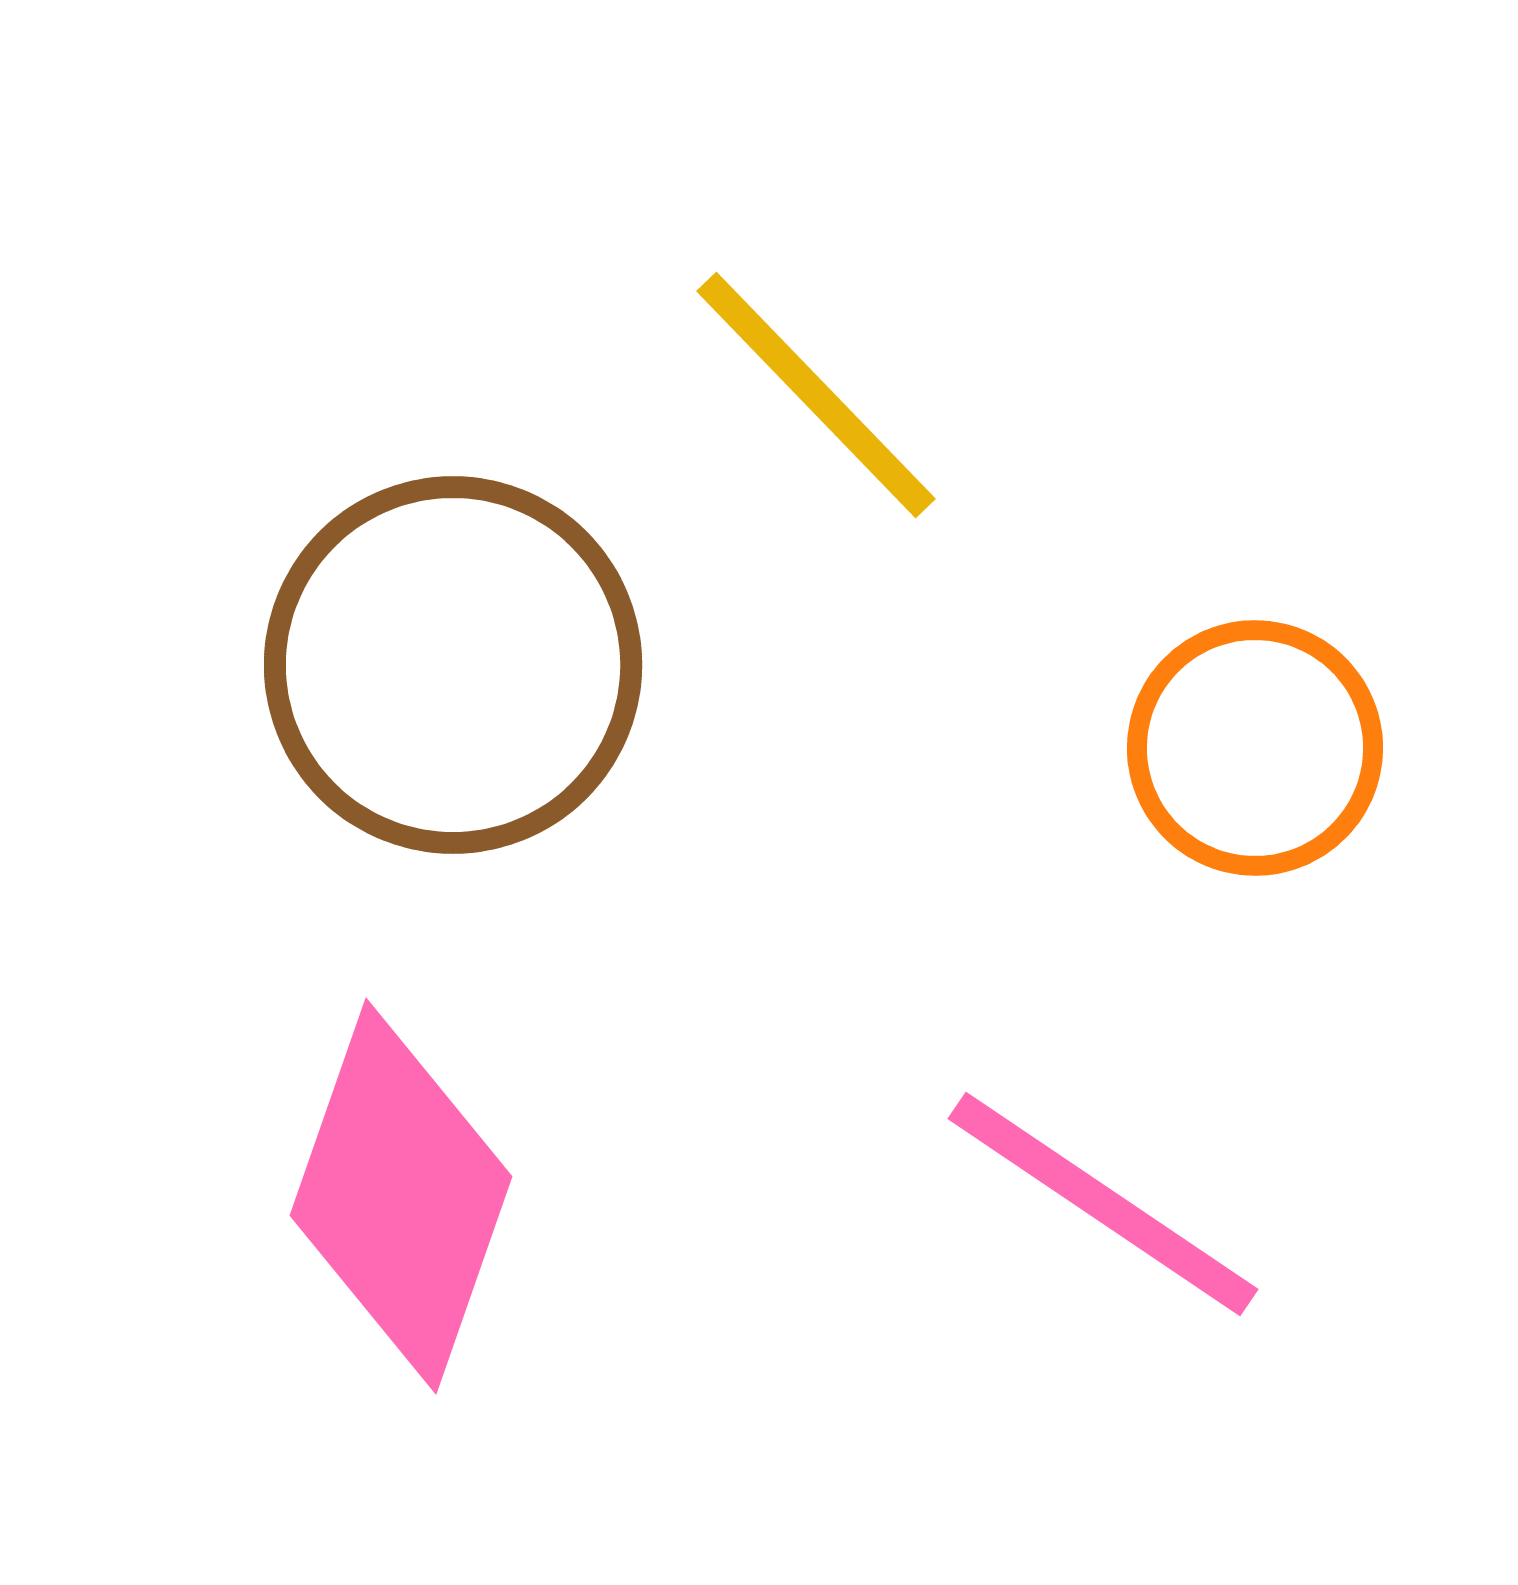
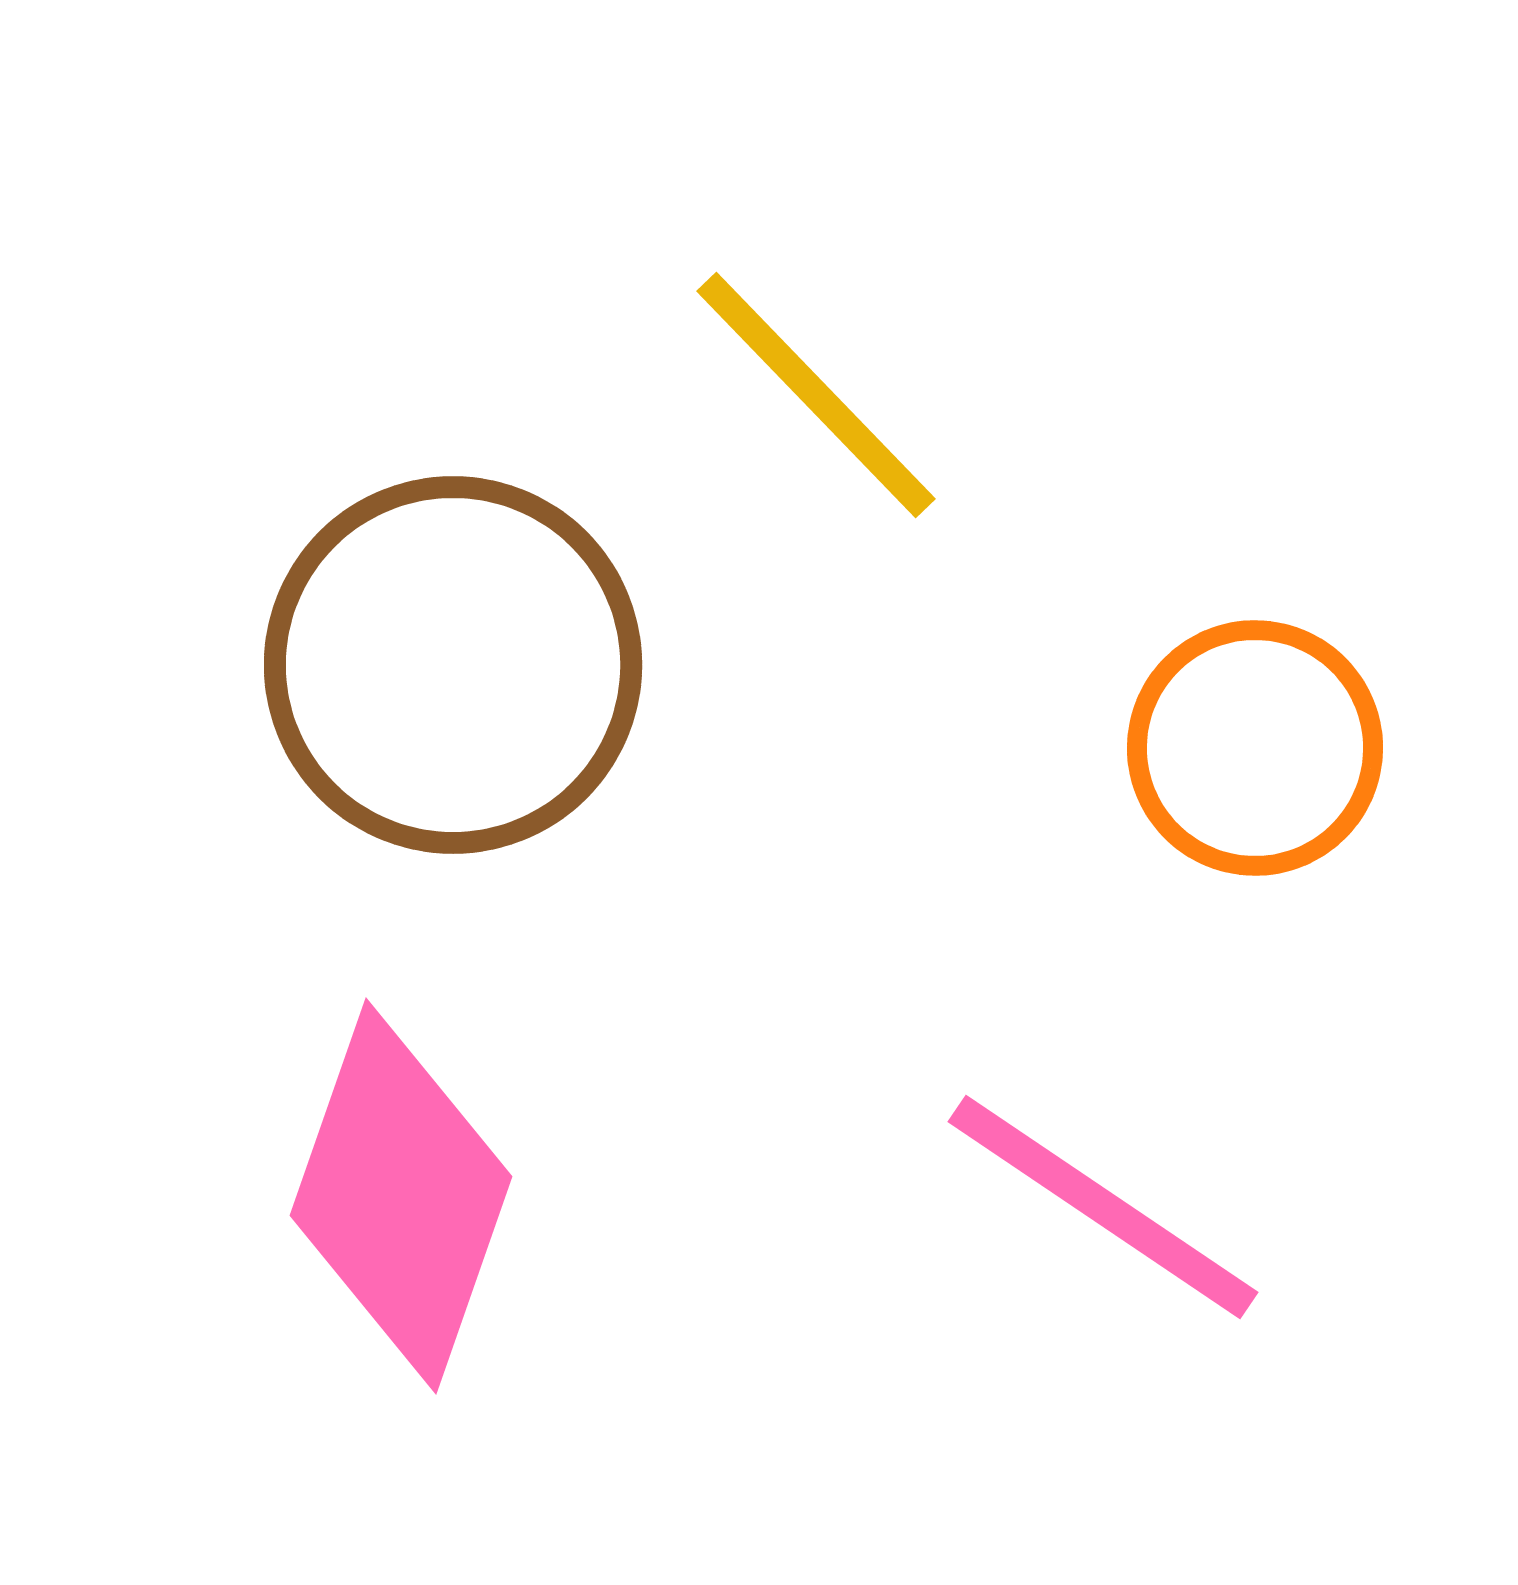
pink line: moved 3 px down
